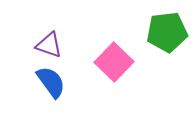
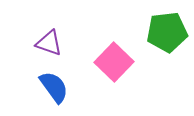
purple triangle: moved 2 px up
blue semicircle: moved 3 px right, 5 px down
